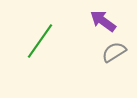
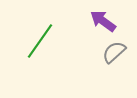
gray semicircle: rotated 10 degrees counterclockwise
